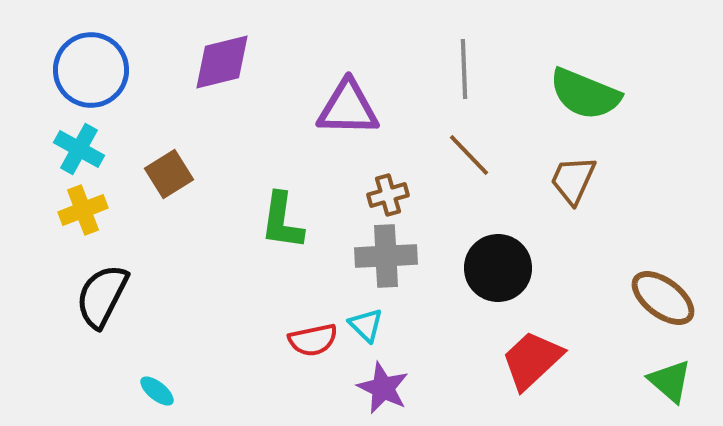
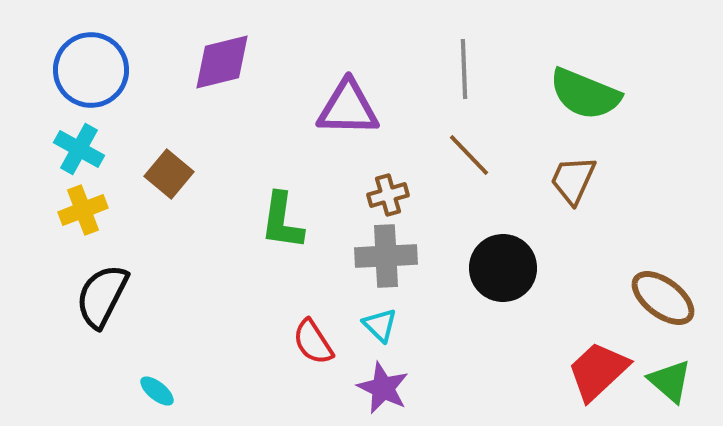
brown square: rotated 18 degrees counterclockwise
black circle: moved 5 px right
cyan triangle: moved 14 px right
red semicircle: moved 2 px down; rotated 69 degrees clockwise
red trapezoid: moved 66 px right, 11 px down
